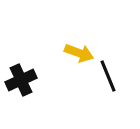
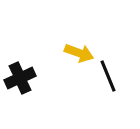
black cross: moved 1 px left, 2 px up
